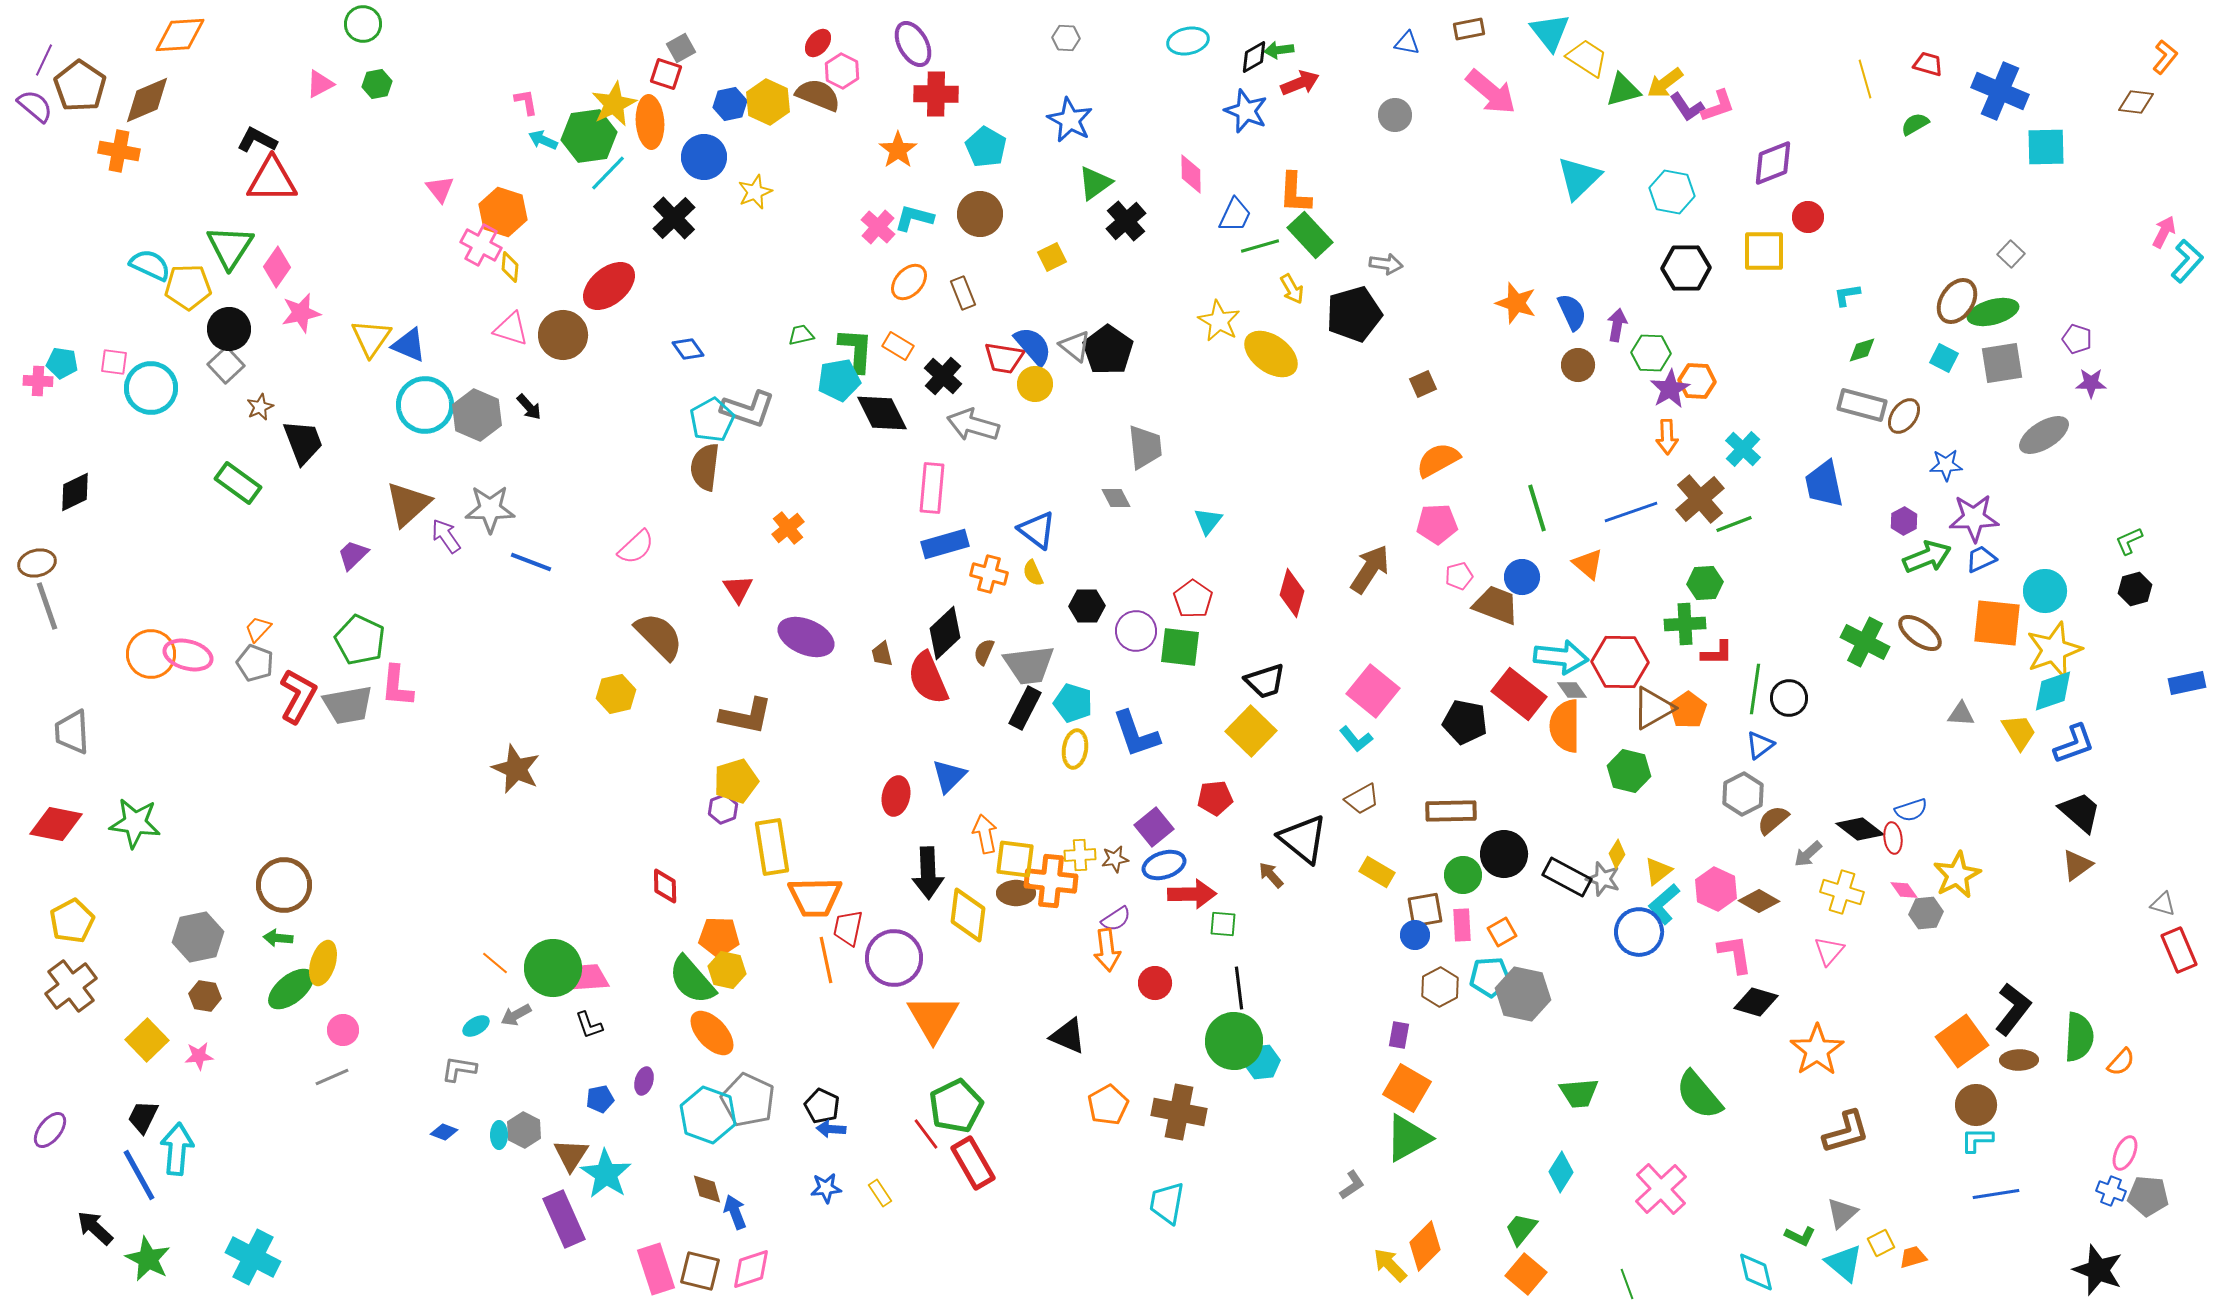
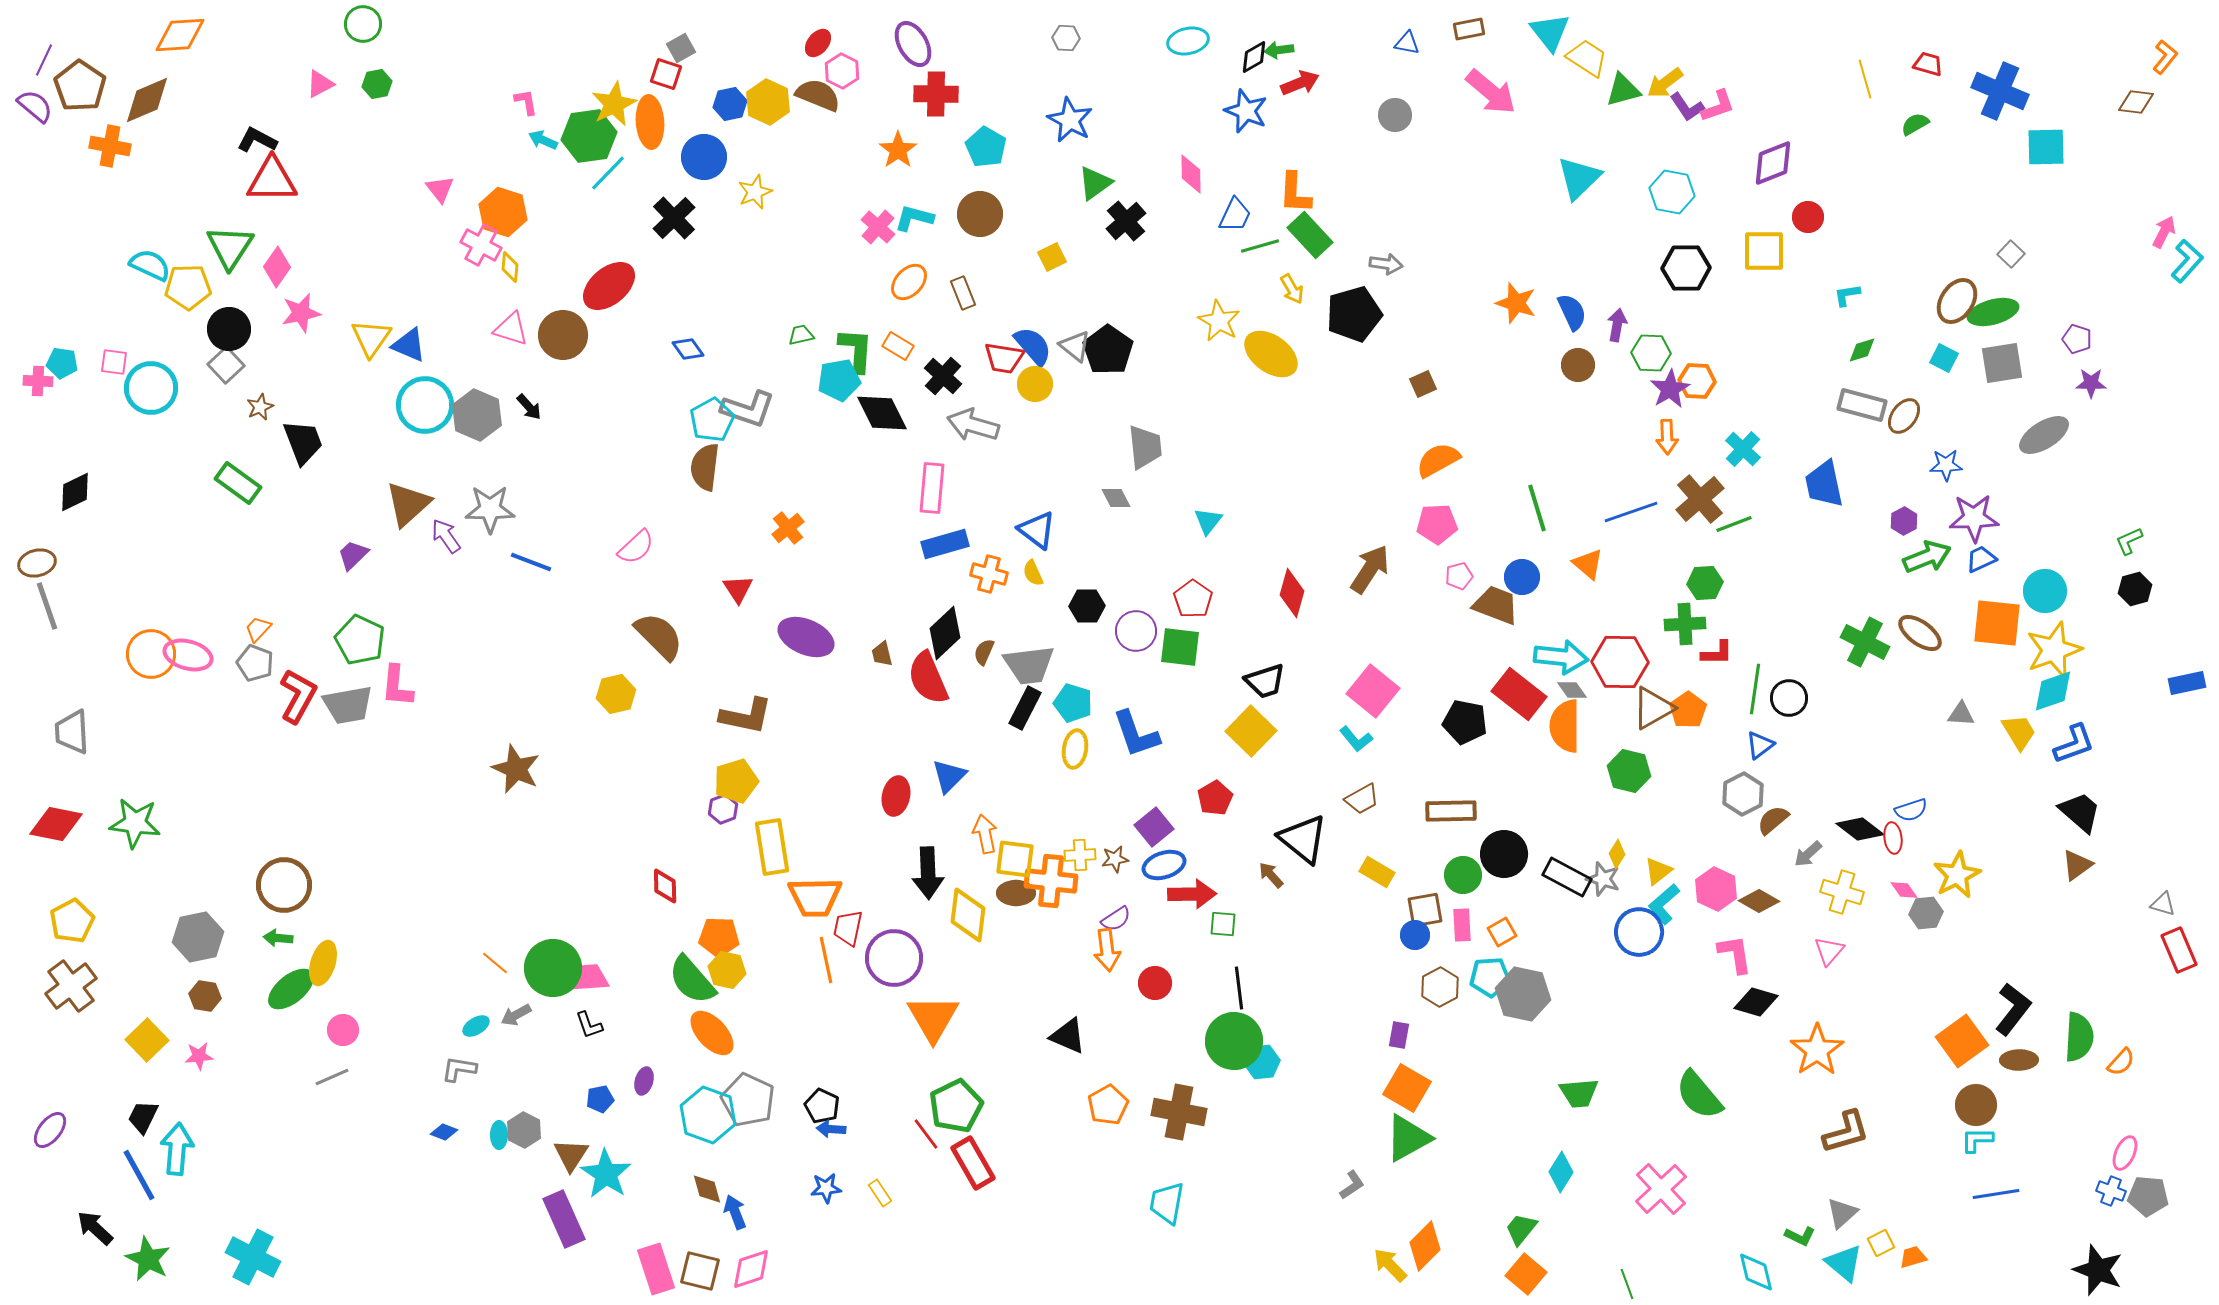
orange cross at (119, 151): moved 9 px left, 5 px up
red pentagon at (1215, 798): rotated 24 degrees counterclockwise
